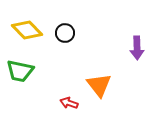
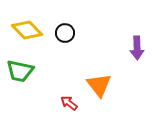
red arrow: rotated 18 degrees clockwise
